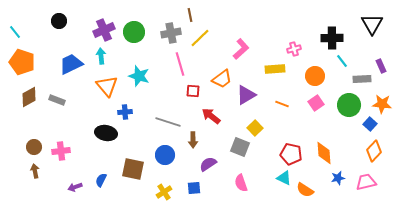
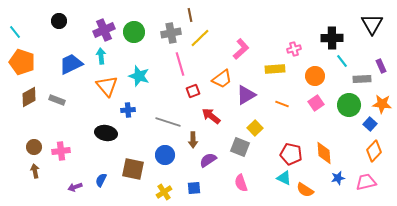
red square at (193, 91): rotated 24 degrees counterclockwise
blue cross at (125, 112): moved 3 px right, 2 px up
purple semicircle at (208, 164): moved 4 px up
